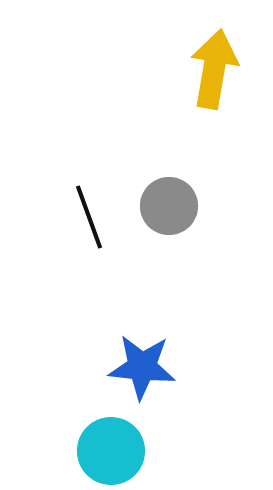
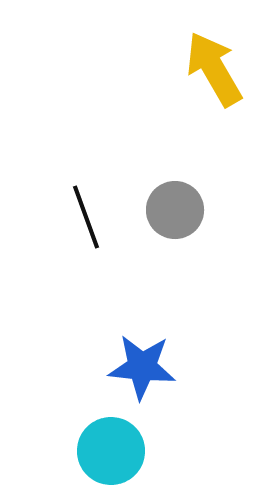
yellow arrow: rotated 40 degrees counterclockwise
gray circle: moved 6 px right, 4 px down
black line: moved 3 px left
